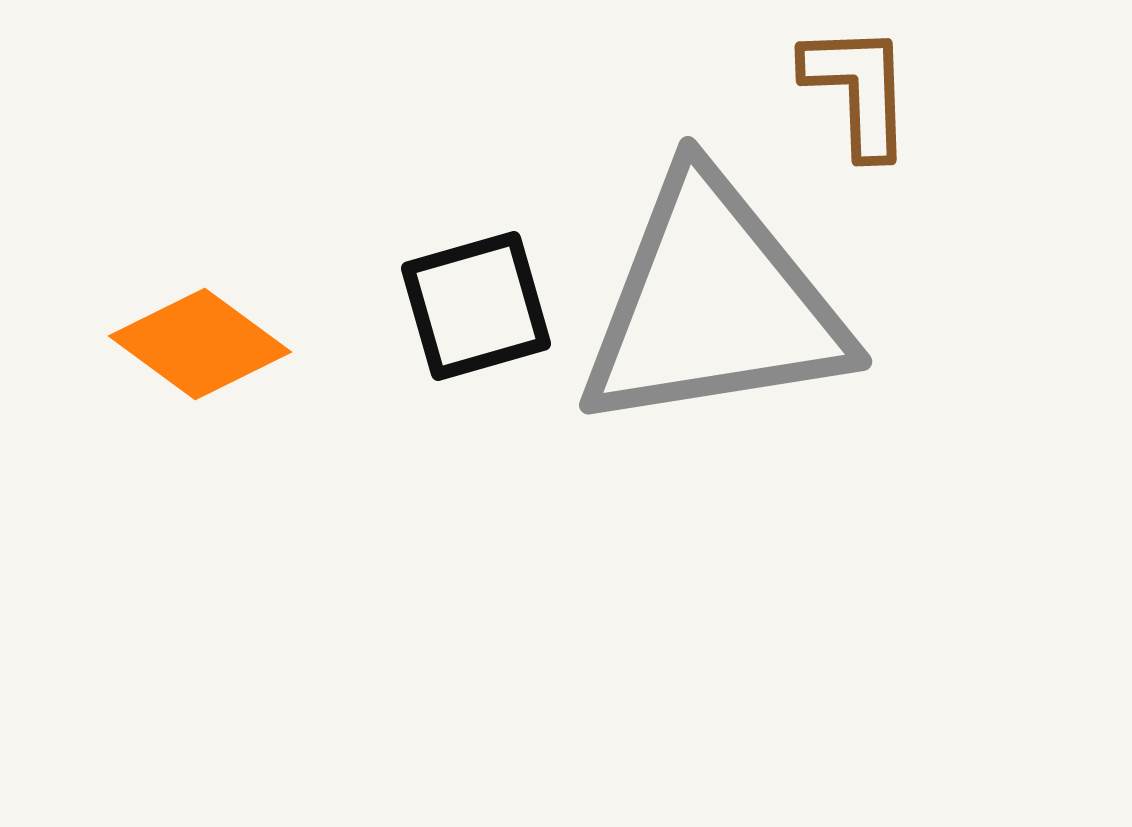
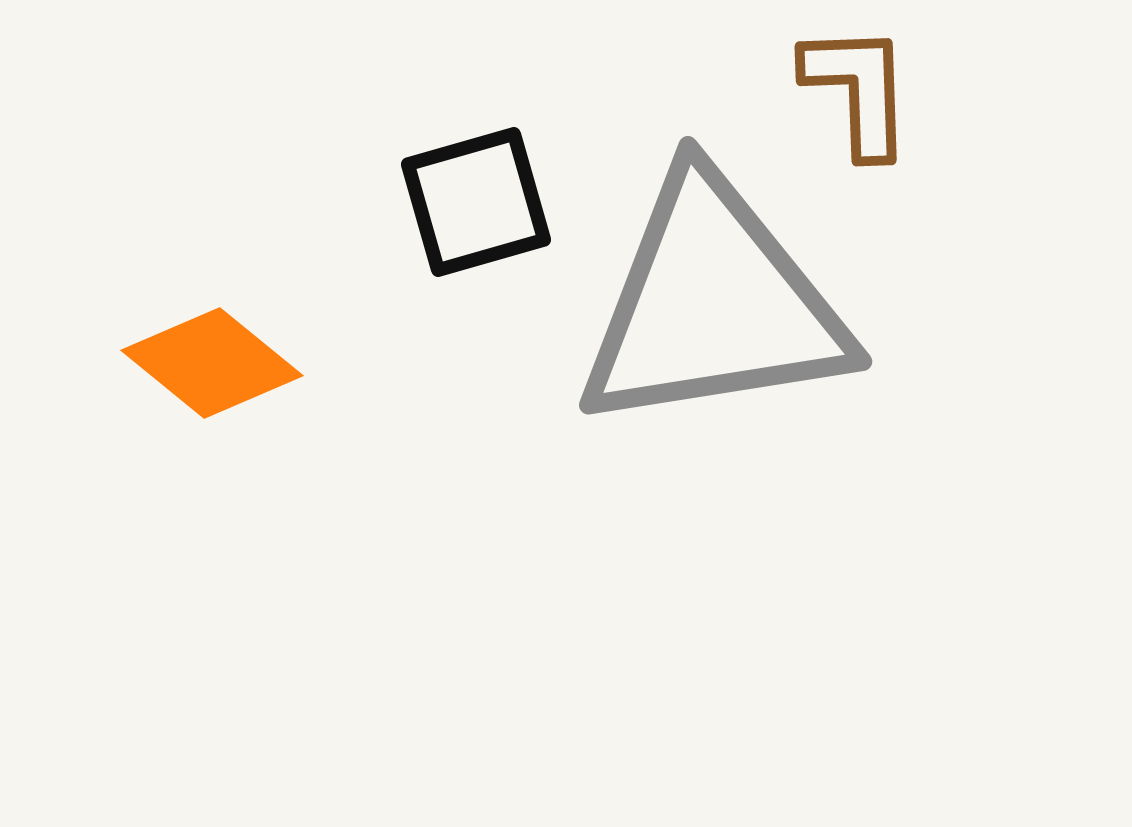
black square: moved 104 px up
orange diamond: moved 12 px right, 19 px down; rotated 3 degrees clockwise
